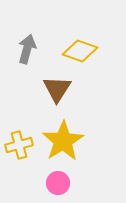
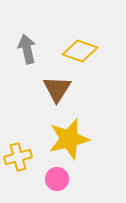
gray arrow: rotated 28 degrees counterclockwise
yellow star: moved 6 px right, 2 px up; rotated 18 degrees clockwise
yellow cross: moved 1 px left, 12 px down
pink circle: moved 1 px left, 4 px up
